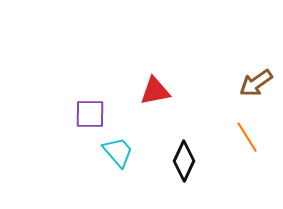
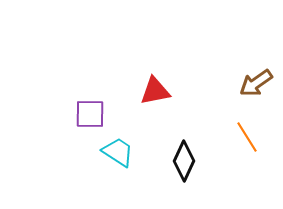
cyan trapezoid: rotated 16 degrees counterclockwise
